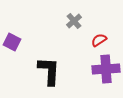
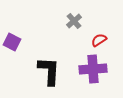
purple cross: moved 13 px left
